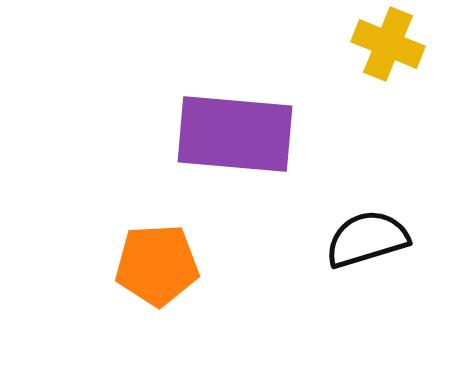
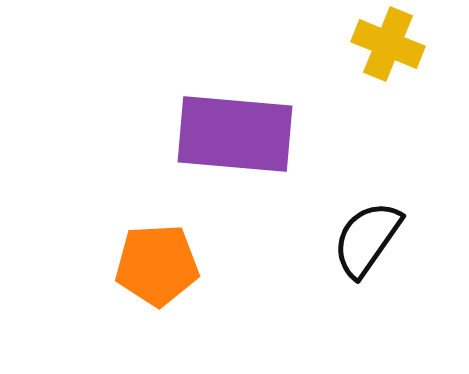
black semicircle: rotated 38 degrees counterclockwise
